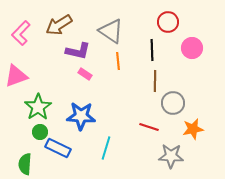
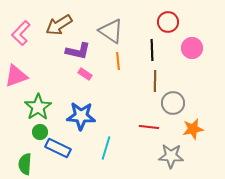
red line: rotated 12 degrees counterclockwise
